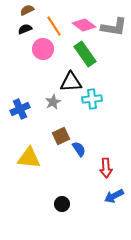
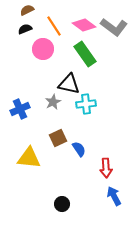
gray L-shape: rotated 28 degrees clockwise
black triangle: moved 2 px left, 2 px down; rotated 15 degrees clockwise
cyan cross: moved 6 px left, 5 px down
brown square: moved 3 px left, 2 px down
blue arrow: rotated 90 degrees clockwise
